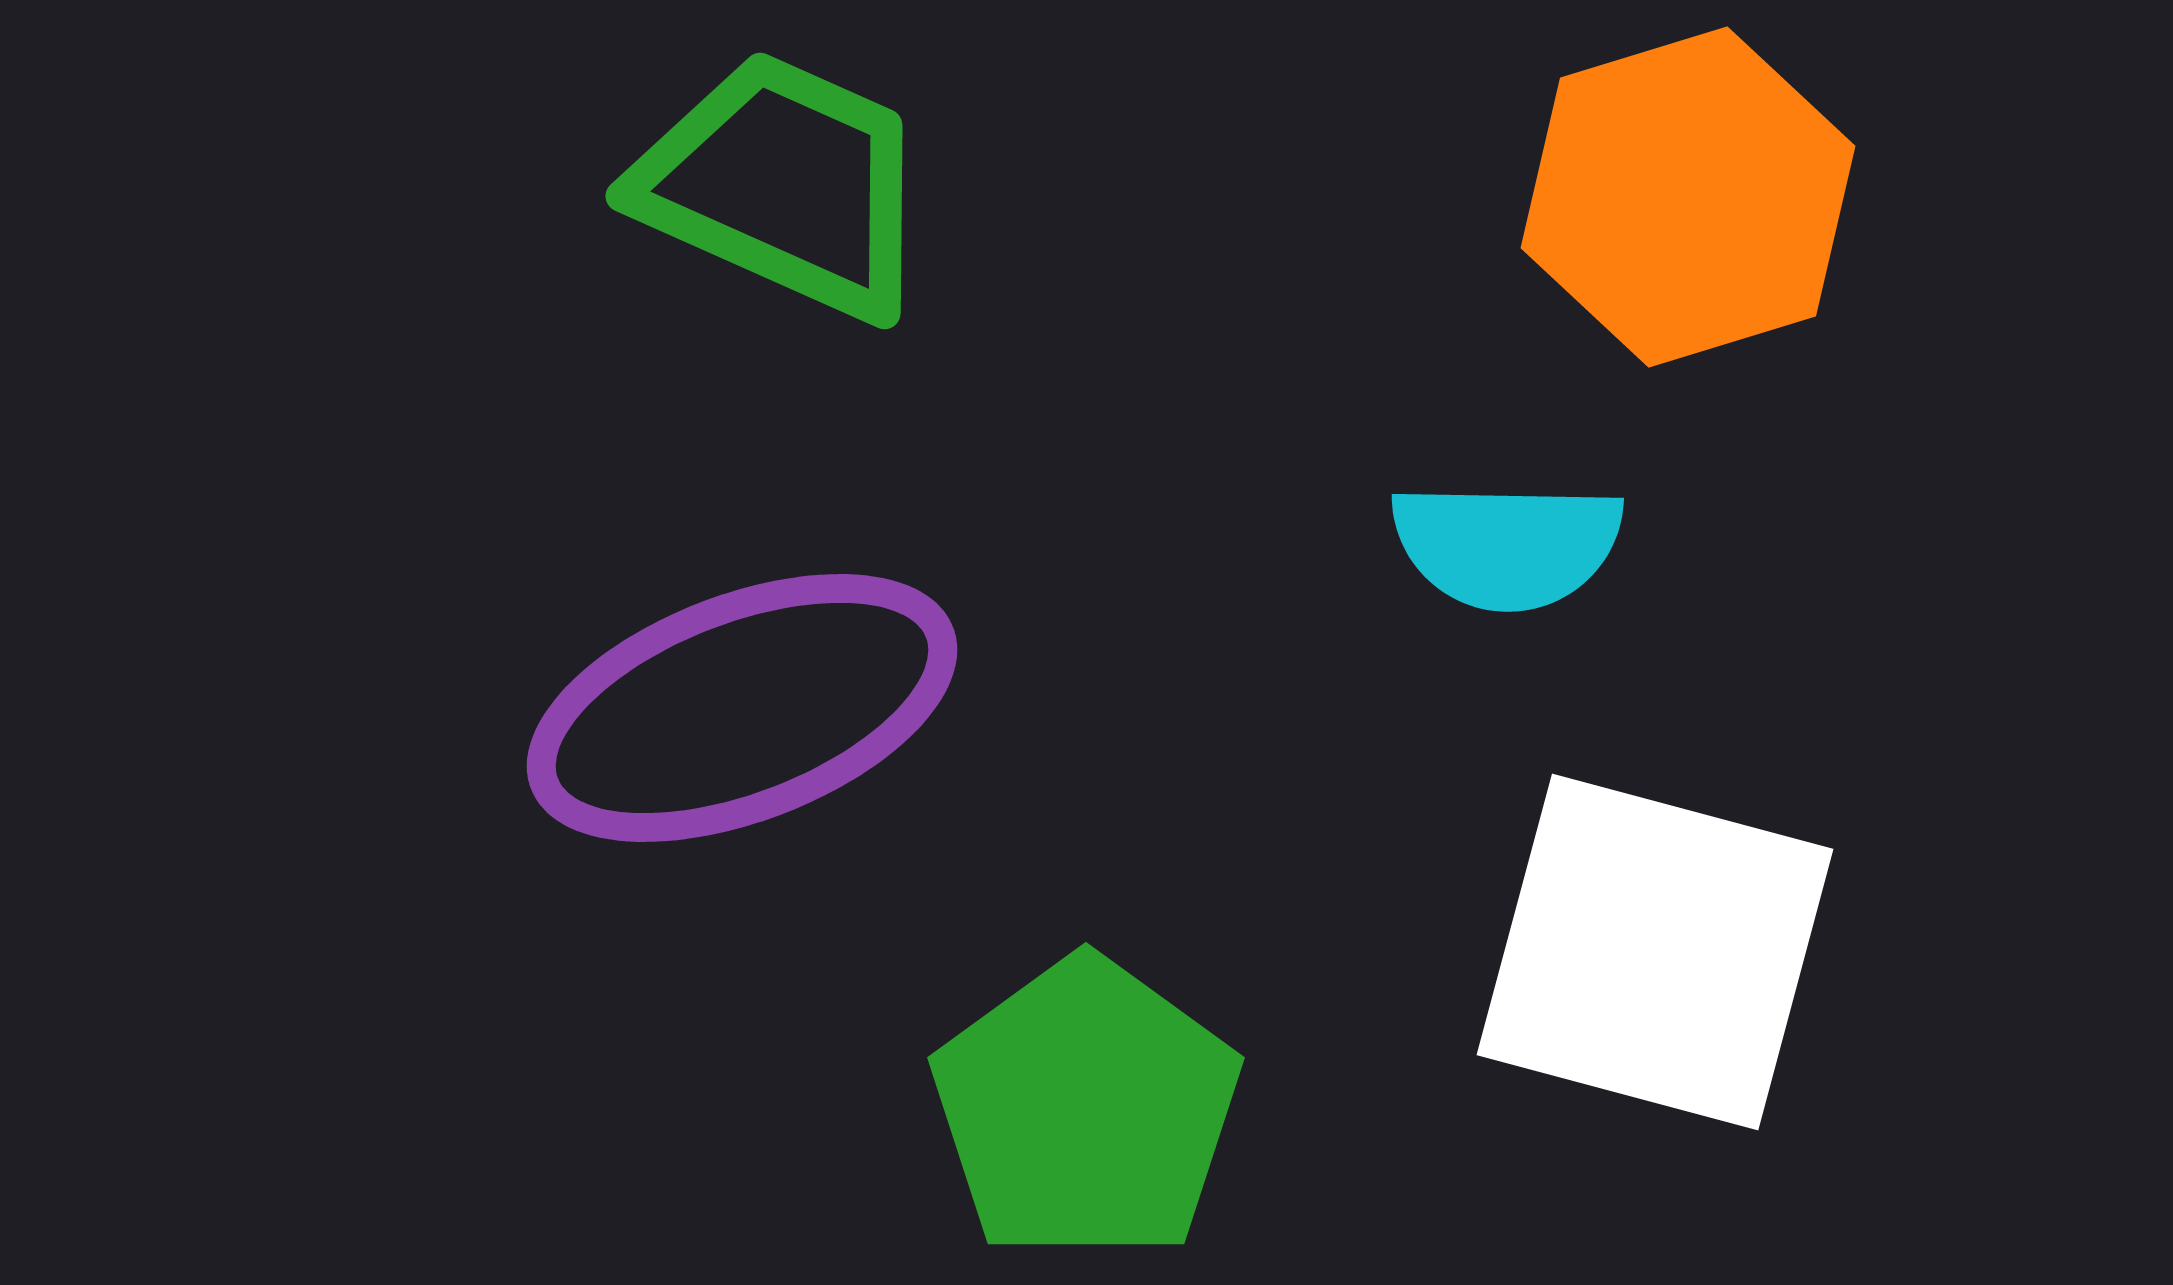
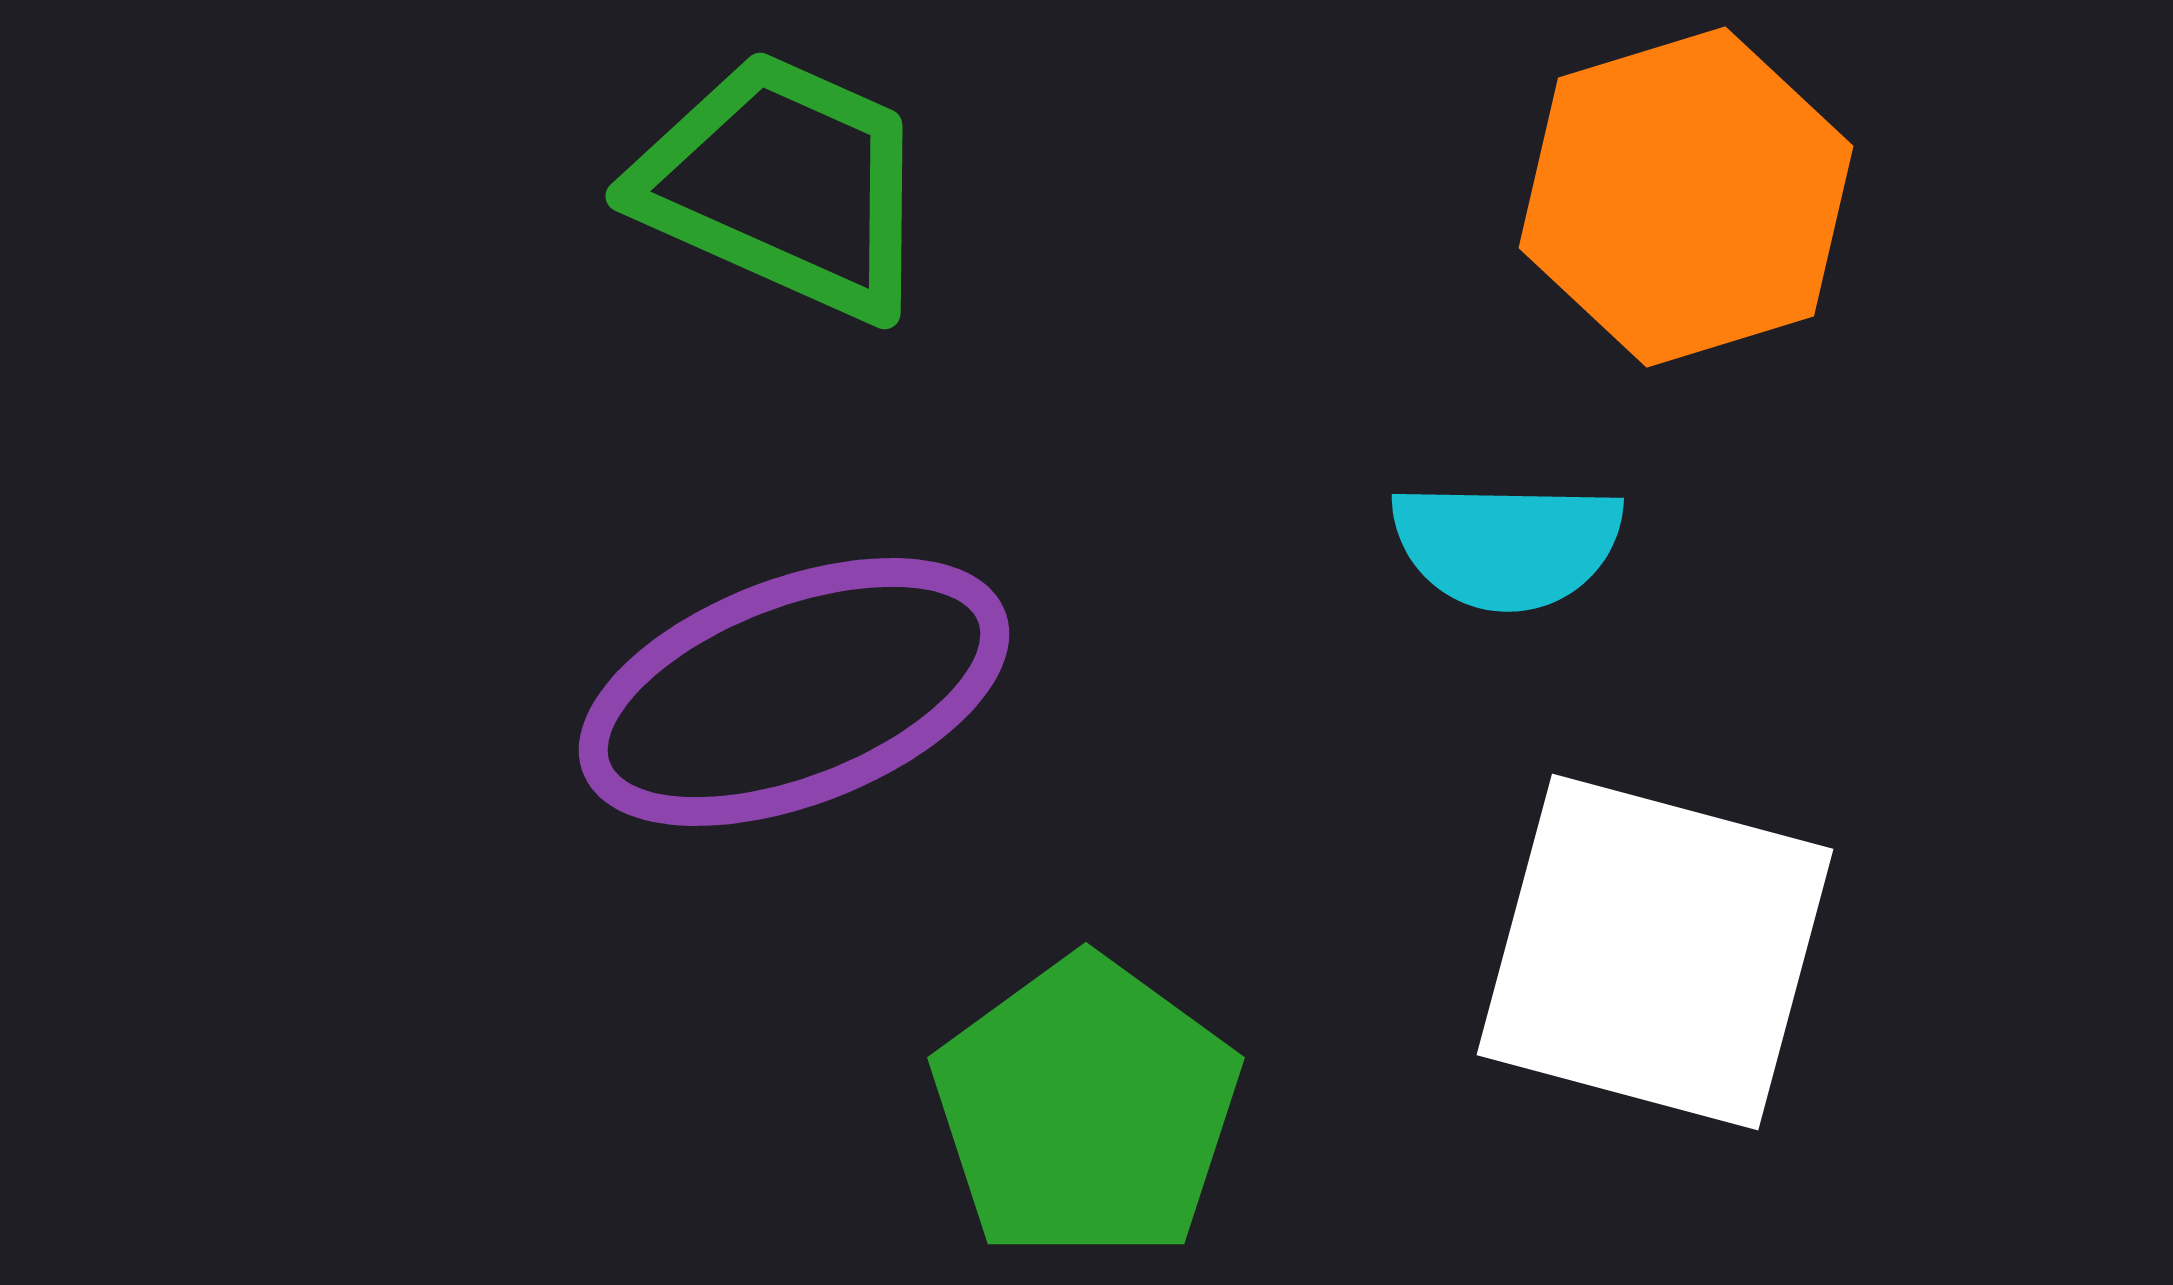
orange hexagon: moved 2 px left
purple ellipse: moved 52 px right, 16 px up
